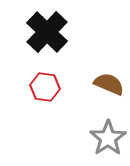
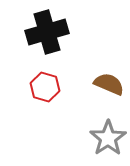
black cross: rotated 30 degrees clockwise
red hexagon: rotated 8 degrees clockwise
